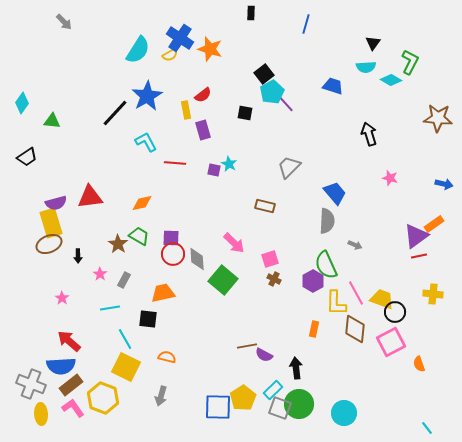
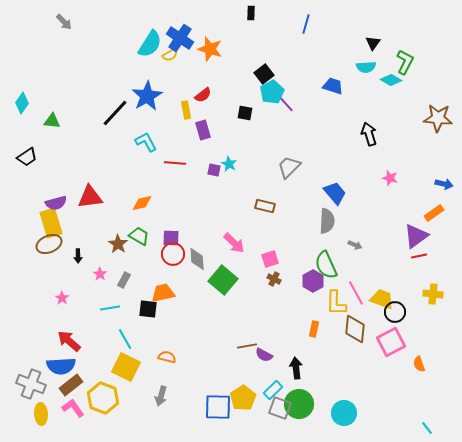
cyan semicircle at (138, 50): moved 12 px right, 6 px up
green L-shape at (410, 62): moved 5 px left
orange rectangle at (434, 224): moved 11 px up
black square at (148, 319): moved 10 px up
